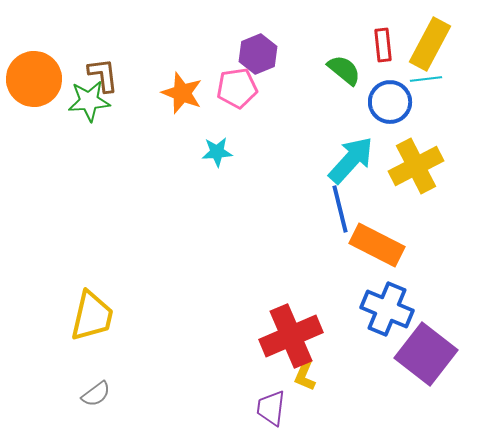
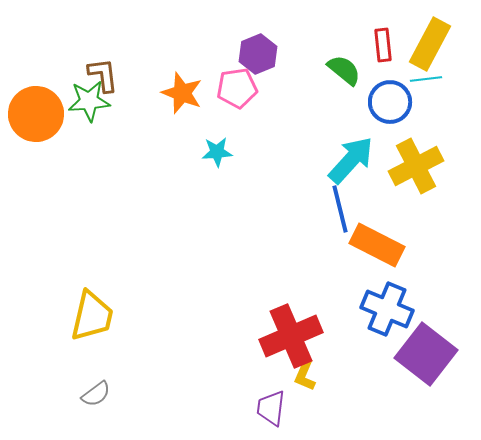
orange circle: moved 2 px right, 35 px down
